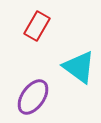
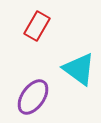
cyan triangle: moved 2 px down
